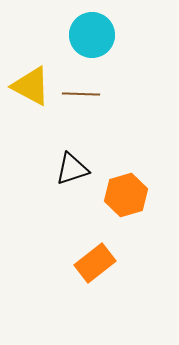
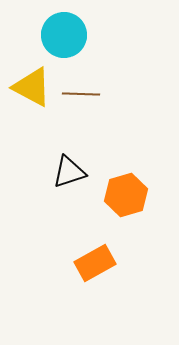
cyan circle: moved 28 px left
yellow triangle: moved 1 px right, 1 px down
black triangle: moved 3 px left, 3 px down
orange rectangle: rotated 9 degrees clockwise
